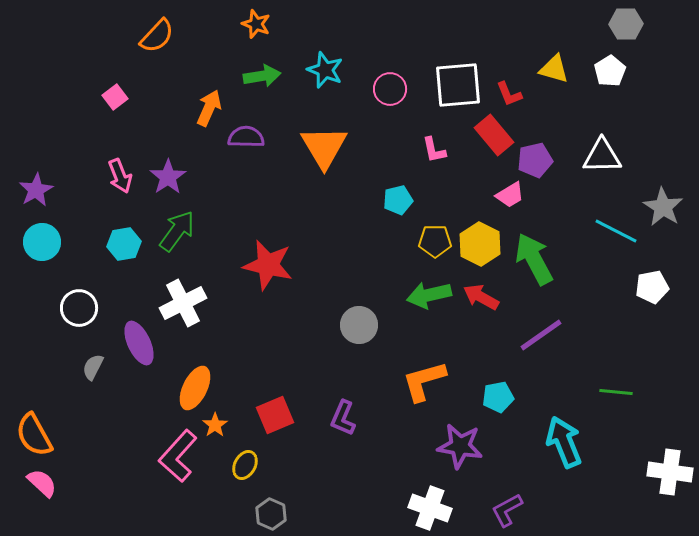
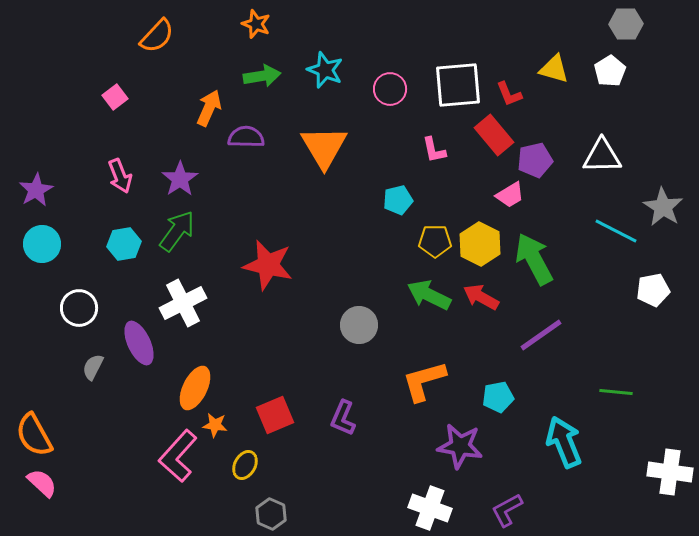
purple star at (168, 177): moved 12 px right, 2 px down
cyan circle at (42, 242): moved 2 px down
white pentagon at (652, 287): moved 1 px right, 3 px down
green arrow at (429, 295): rotated 39 degrees clockwise
orange star at (215, 425): rotated 30 degrees counterclockwise
